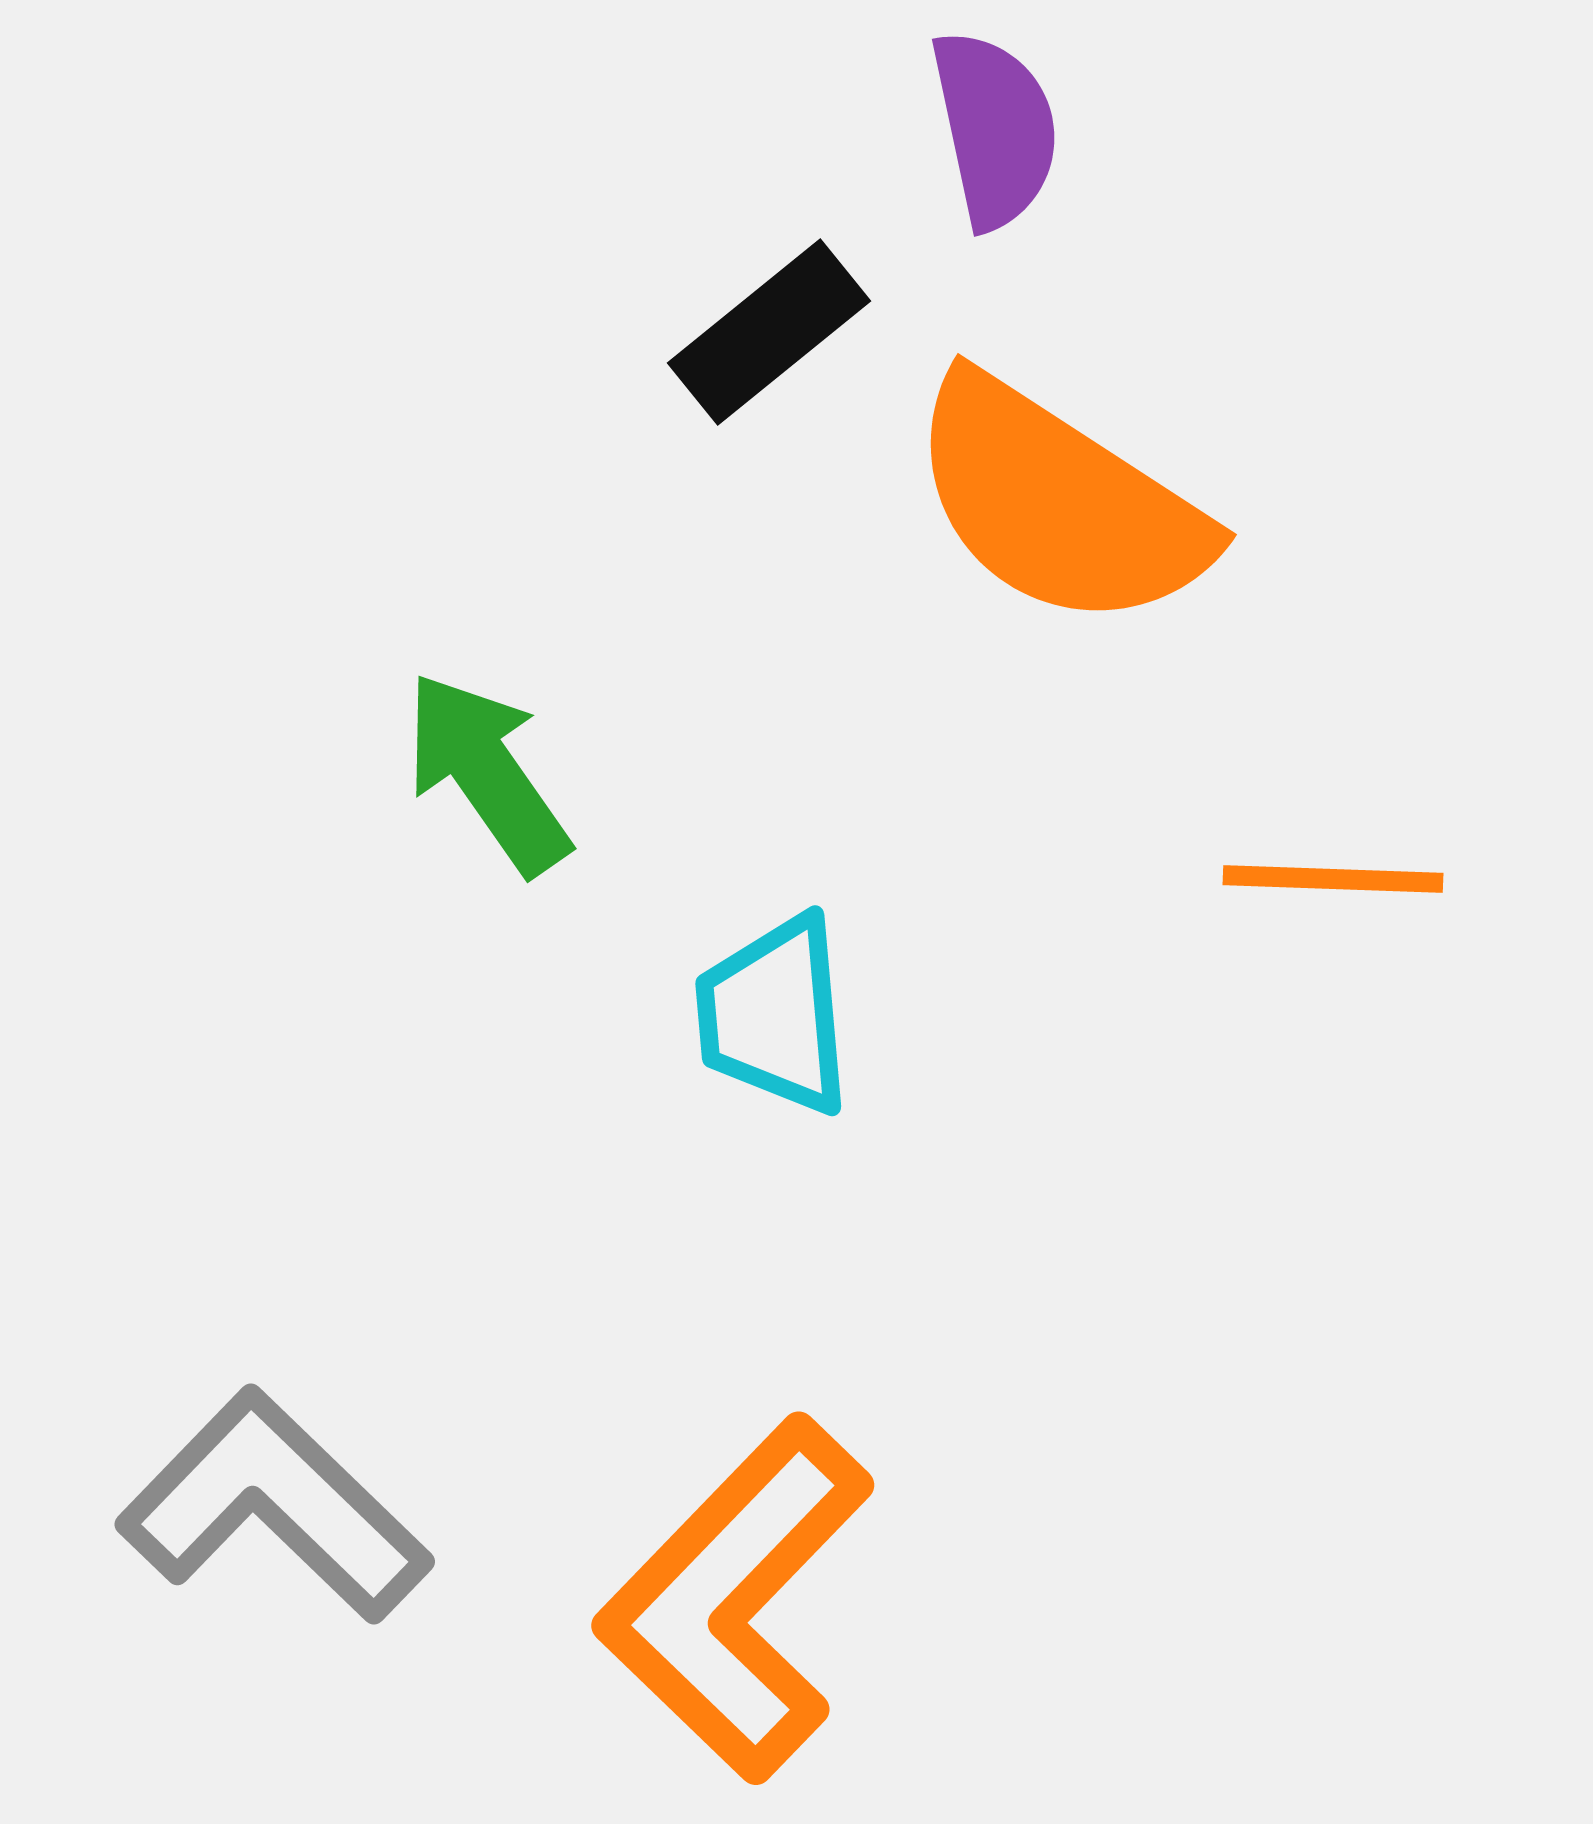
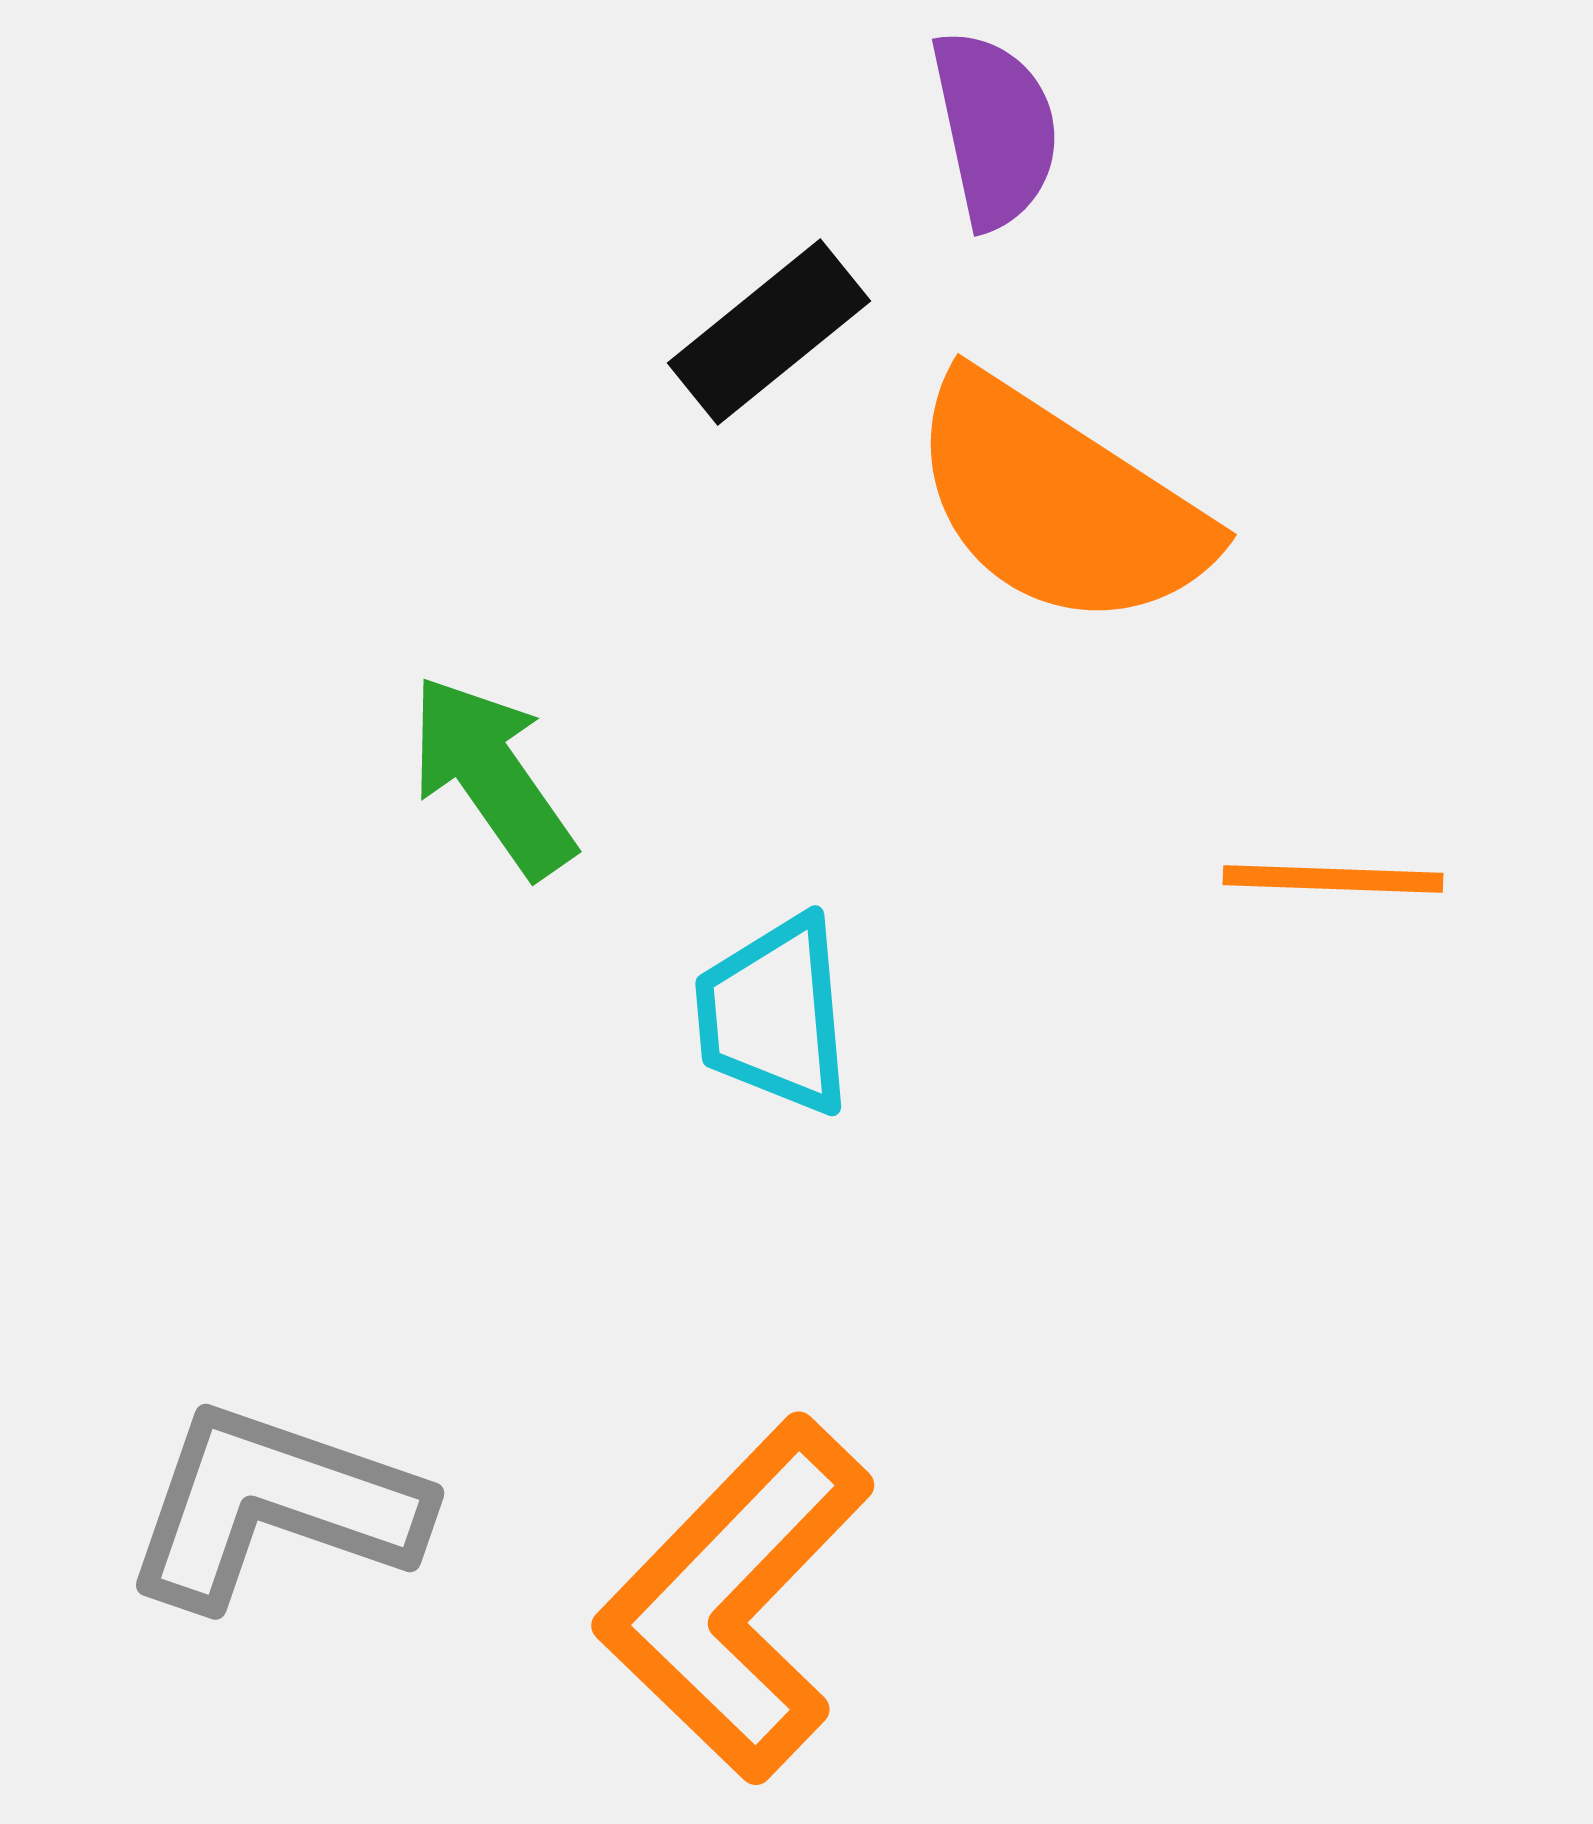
green arrow: moved 5 px right, 3 px down
gray L-shape: rotated 25 degrees counterclockwise
